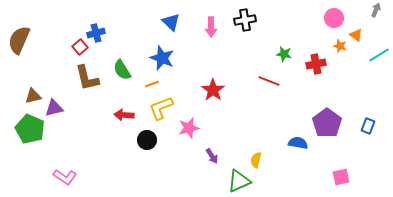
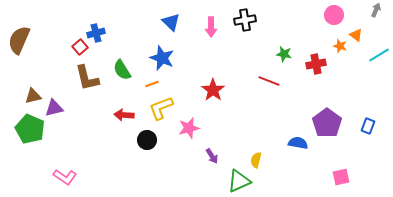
pink circle: moved 3 px up
